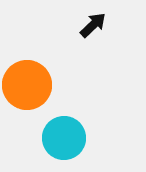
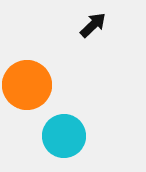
cyan circle: moved 2 px up
